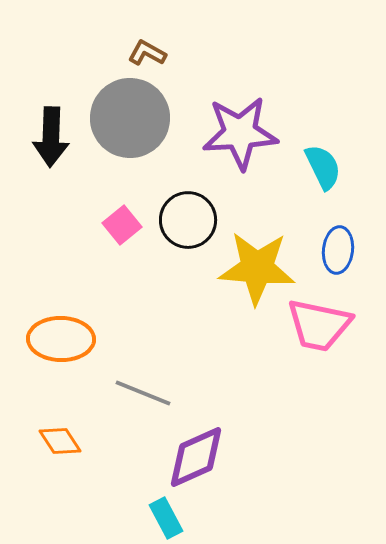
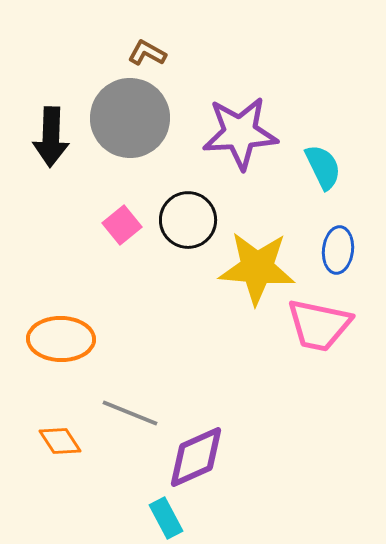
gray line: moved 13 px left, 20 px down
